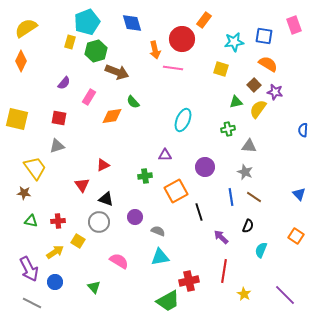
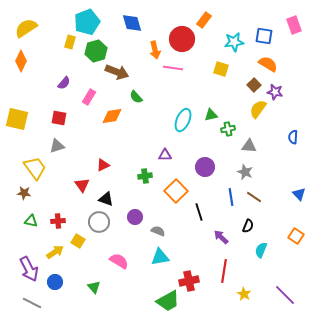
green semicircle at (133, 102): moved 3 px right, 5 px up
green triangle at (236, 102): moved 25 px left, 13 px down
blue semicircle at (303, 130): moved 10 px left, 7 px down
orange square at (176, 191): rotated 15 degrees counterclockwise
